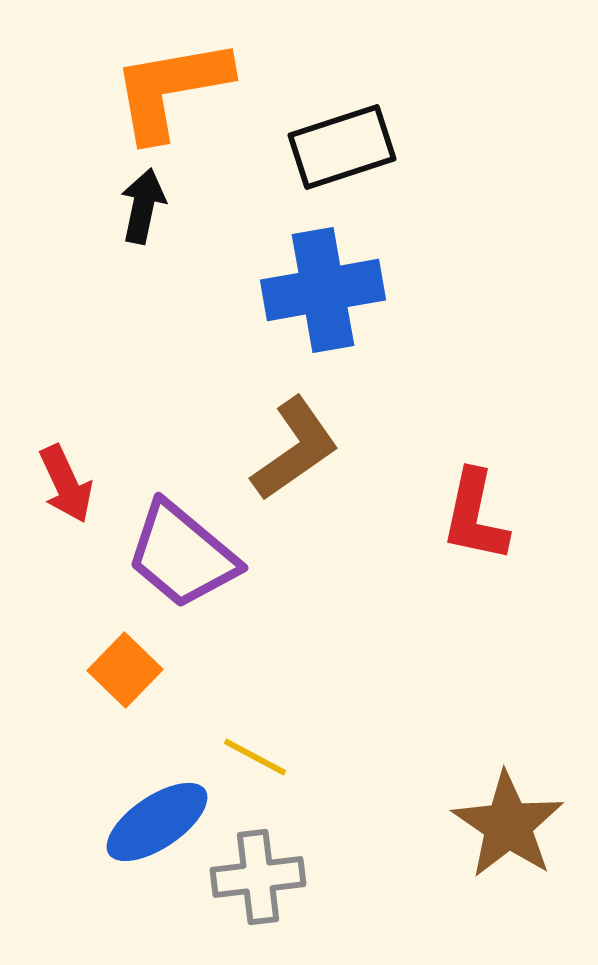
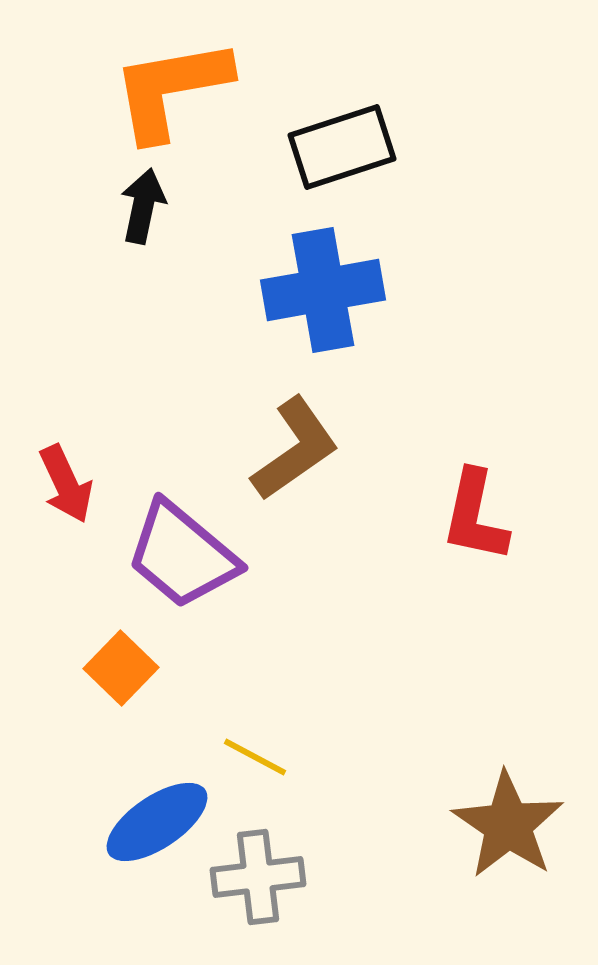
orange square: moved 4 px left, 2 px up
